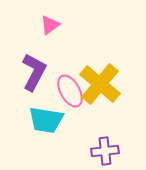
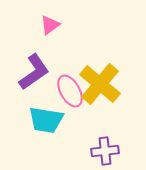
purple L-shape: rotated 27 degrees clockwise
